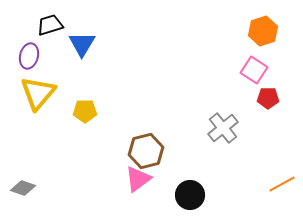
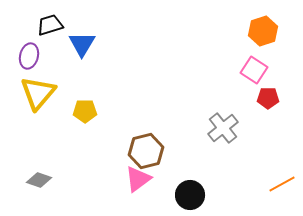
gray diamond: moved 16 px right, 8 px up
